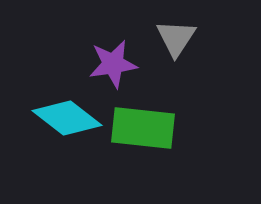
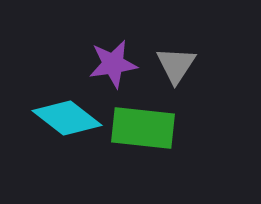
gray triangle: moved 27 px down
